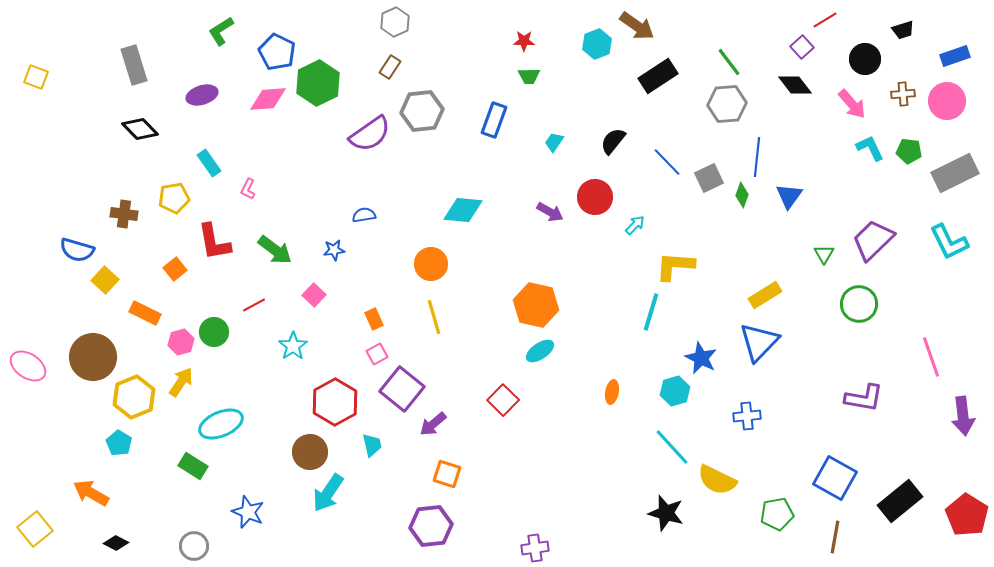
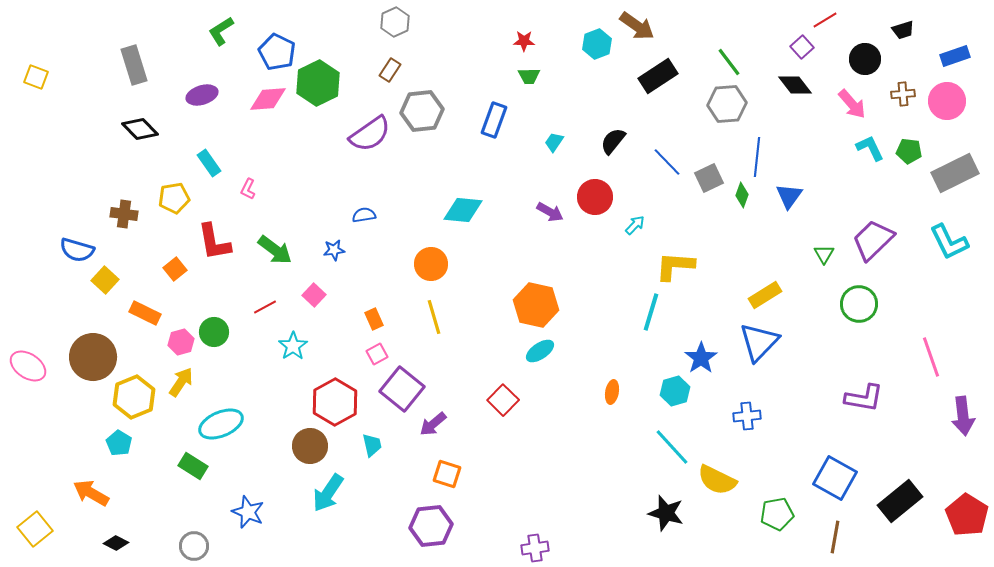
brown rectangle at (390, 67): moved 3 px down
red line at (254, 305): moved 11 px right, 2 px down
blue star at (701, 358): rotated 12 degrees clockwise
brown circle at (310, 452): moved 6 px up
